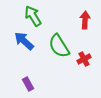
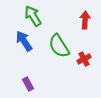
blue arrow: rotated 15 degrees clockwise
